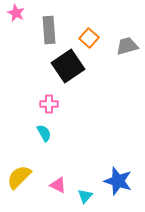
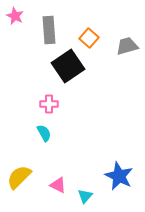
pink star: moved 1 px left, 3 px down
blue star: moved 1 px right, 5 px up; rotated 8 degrees clockwise
